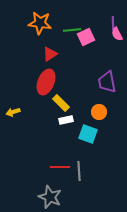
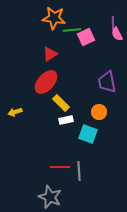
orange star: moved 14 px right, 5 px up
red ellipse: rotated 20 degrees clockwise
yellow arrow: moved 2 px right
